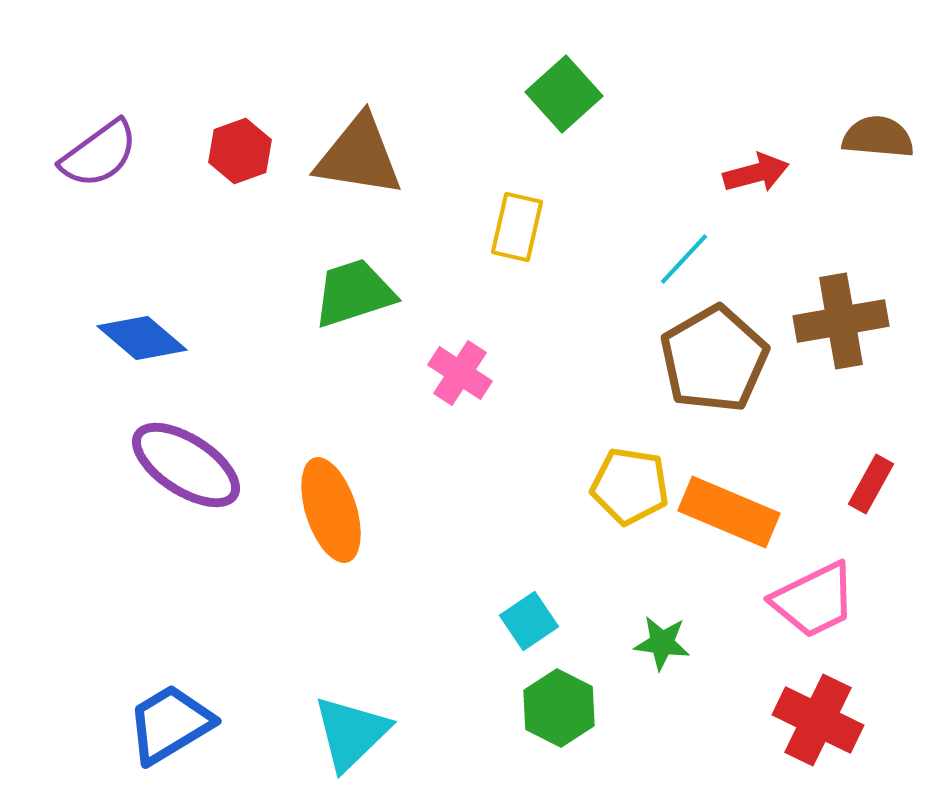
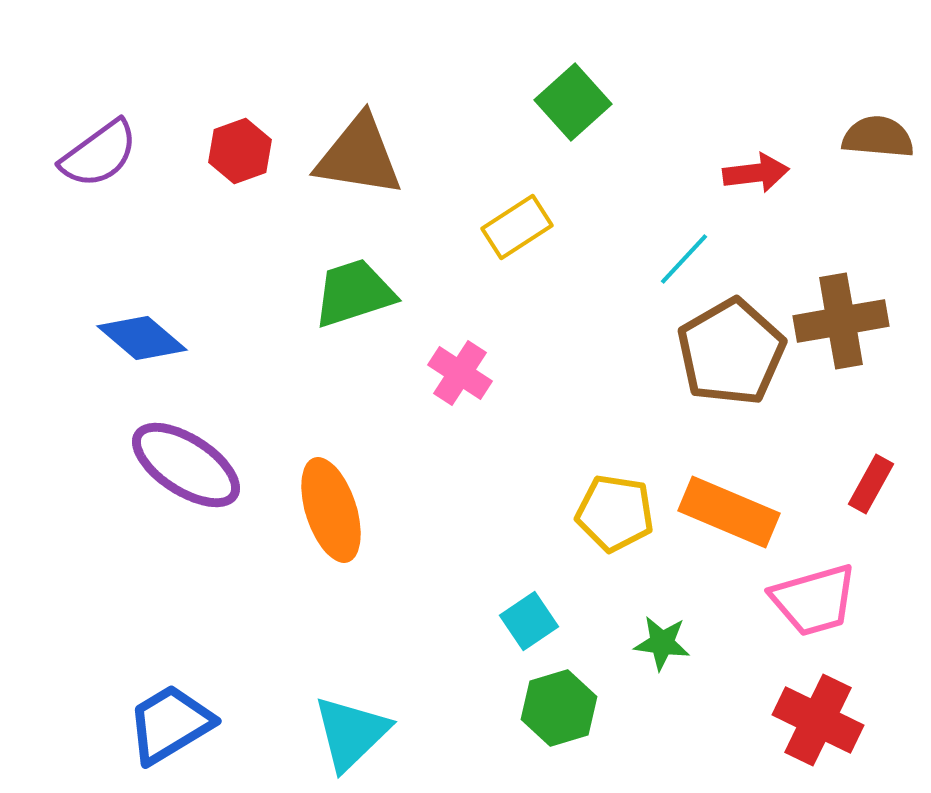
green square: moved 9 px right, 8 px down
red arrow: rotated 8 degrees clockwise
yellow rectangle: rotated 44 degrees clockwise
brown pentagon: moved 17 px right, 7 px up
yellow pentagon: moved 15 px left, 27 px down
pink trapezoid: rotated 10 degrees clockwise
green hexagon: rotated 16 degrees clockwise
